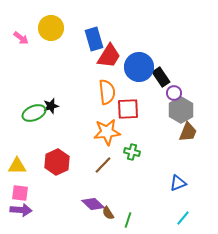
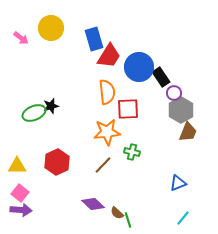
pink square: rotated 30 degrees clockwise
brown semicircle: moved 9 px right; rotated 16 degrees counterclockwise
green line: rotated 35 degrees counterclockwise
